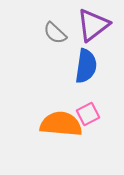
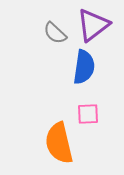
blue semicircle: moved 2 px left, 1 px down
pink square: rotated 25 degrees clockwise
orange semicircle: moved 2 px left, 19 px down; rotated 108 degrees counterclockwise
